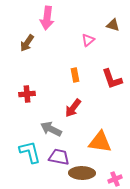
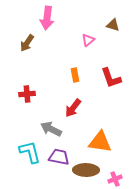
red L-shape: moved 1 px left, 1 px up
brown ellipse: moved 4 px right, 3 px up
